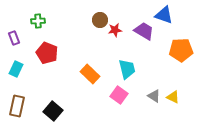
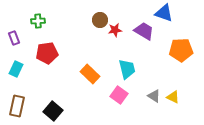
blue triangle: moved 2 px up
red pentagon: rotated 30 degrees counterclockwise
